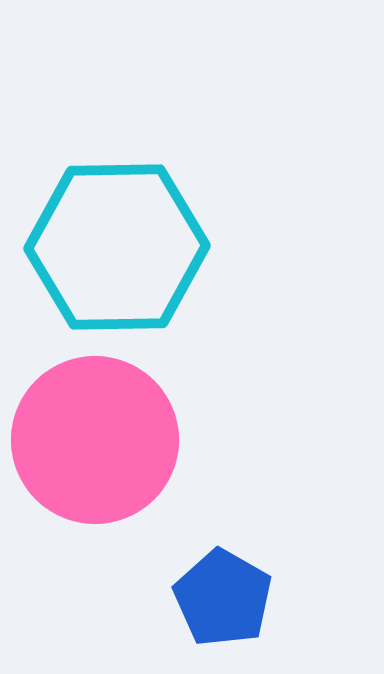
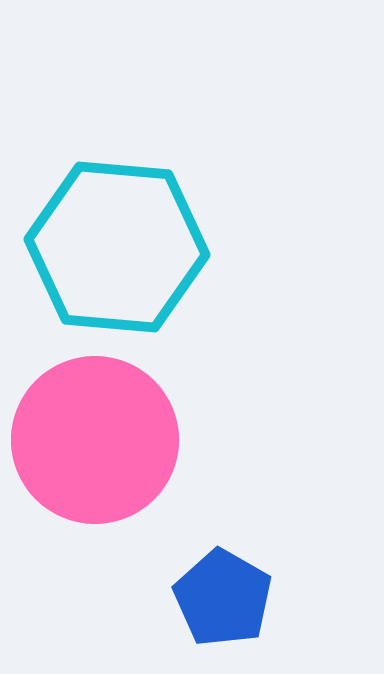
cyan hexagon: rotated 6 degrees clockwise
